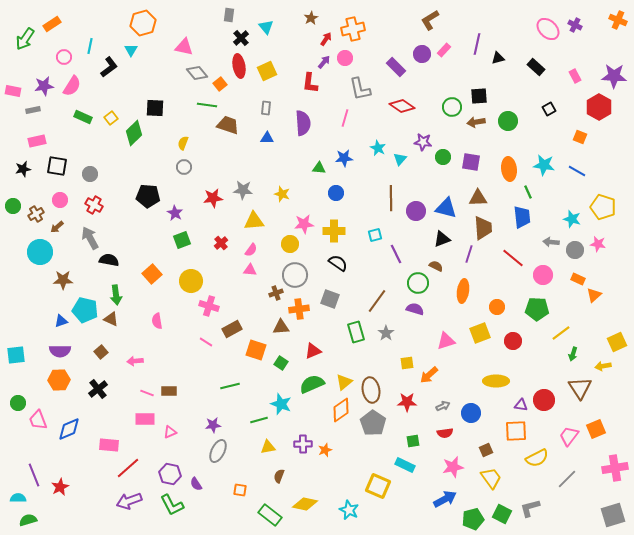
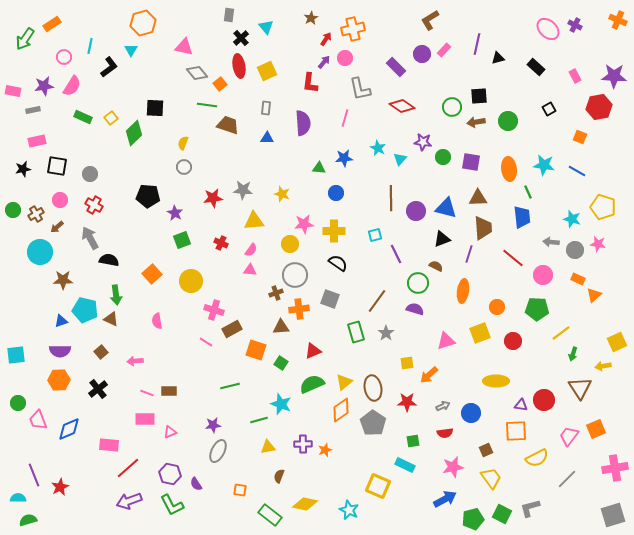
red hexagon at (599, 107): rotated 20 degrees clockwise
green circle at (13, 206): moved 4 px down
red cross at (221, 243): rotated 24 degrees counterclockwise
pink cross at (209, 306): moved 5 px right, 4 px down
brown ellipse at (371, 390): moved 2 px right, 2 px up
